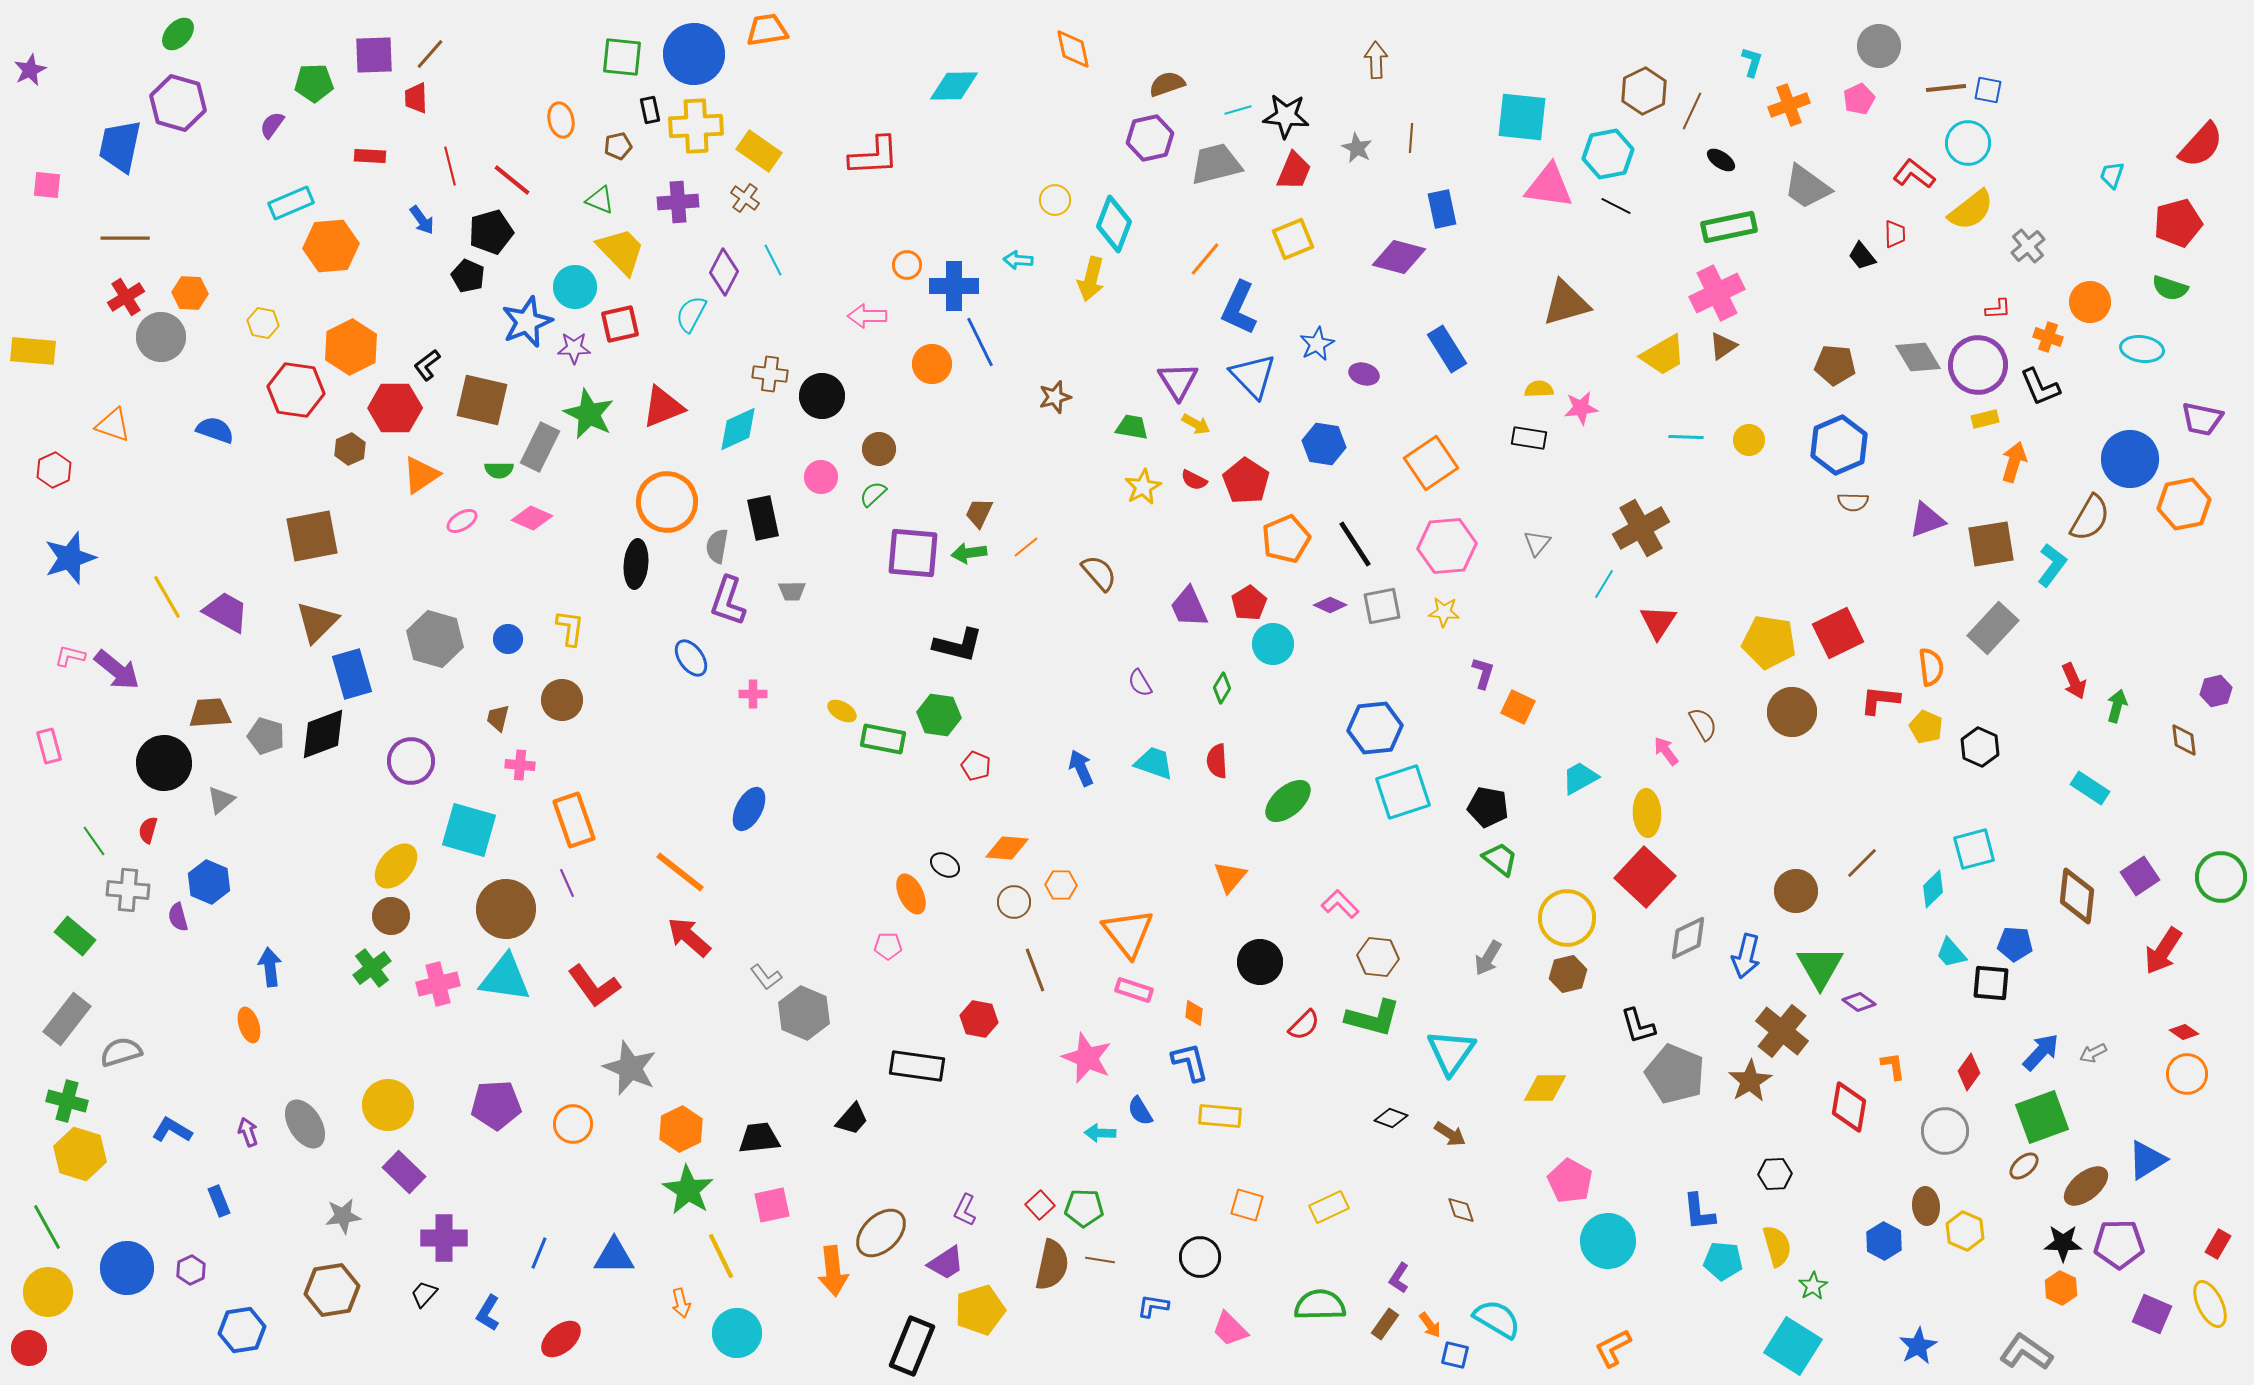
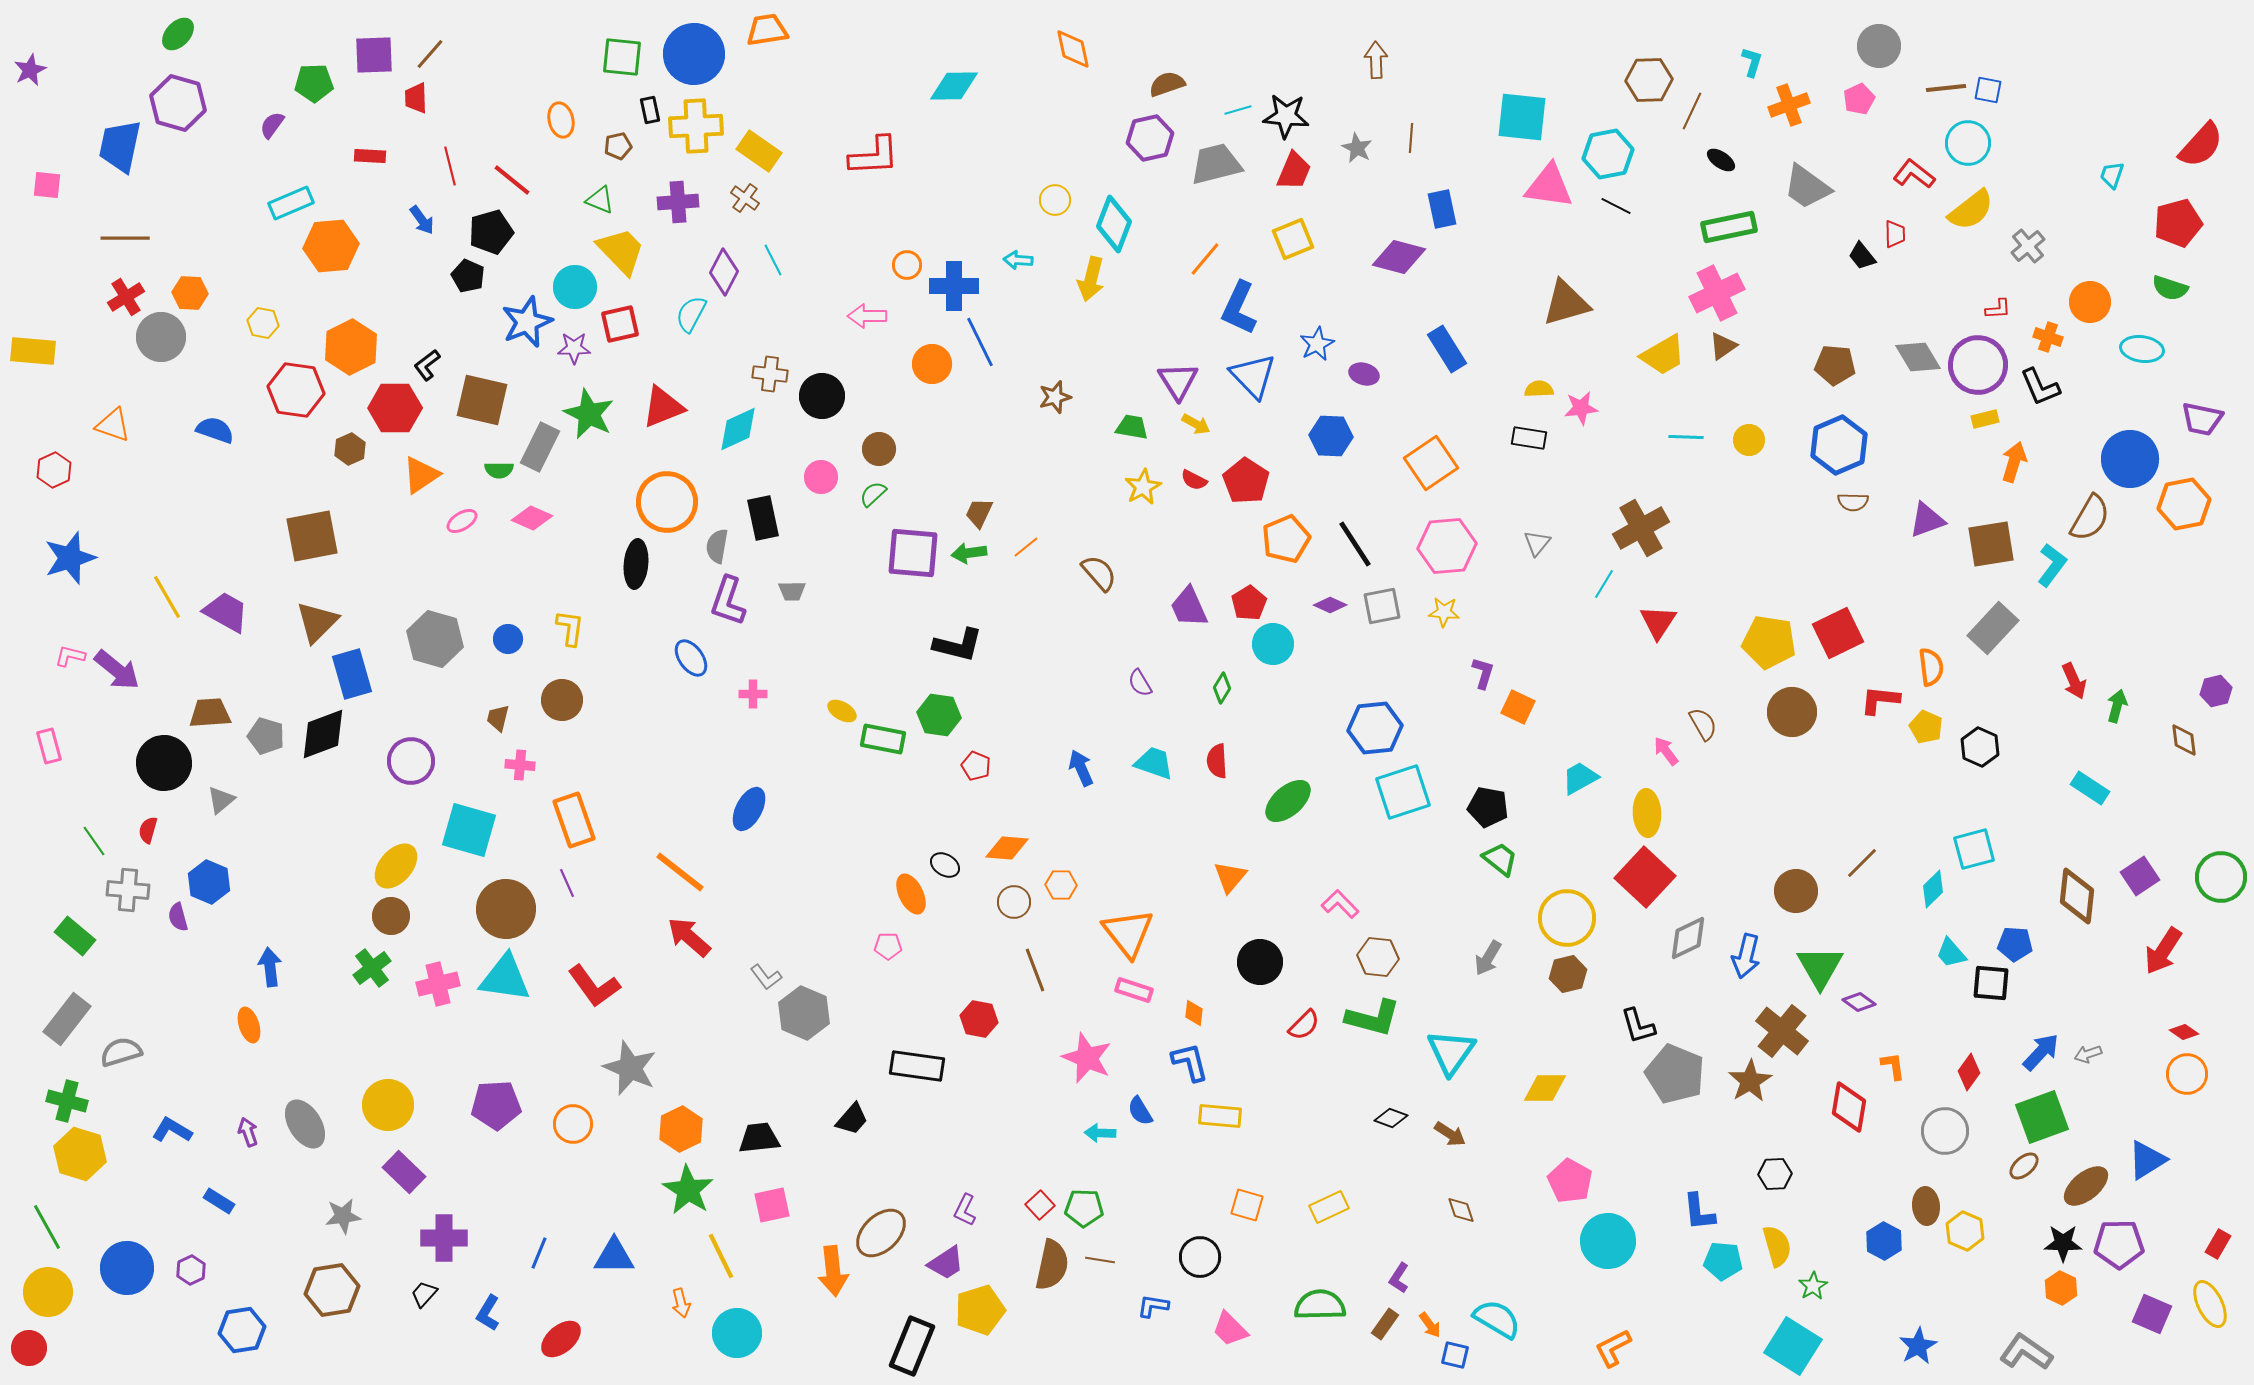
brown hexagon at (1644, 91): moved 5 px right, 11 px up; rotated 24 degrees clockwise
blue hexagon at (1324, 444): moved 7 px right, 8 px up; rotated 6 degrees counterclockwise
gray arrow at (2093, 1053): moved 5 px left, 1 px down; rotated 8 degrees clockwise
blue rectangle at (219, 1201): rotated 36 degrees counterclockwise
